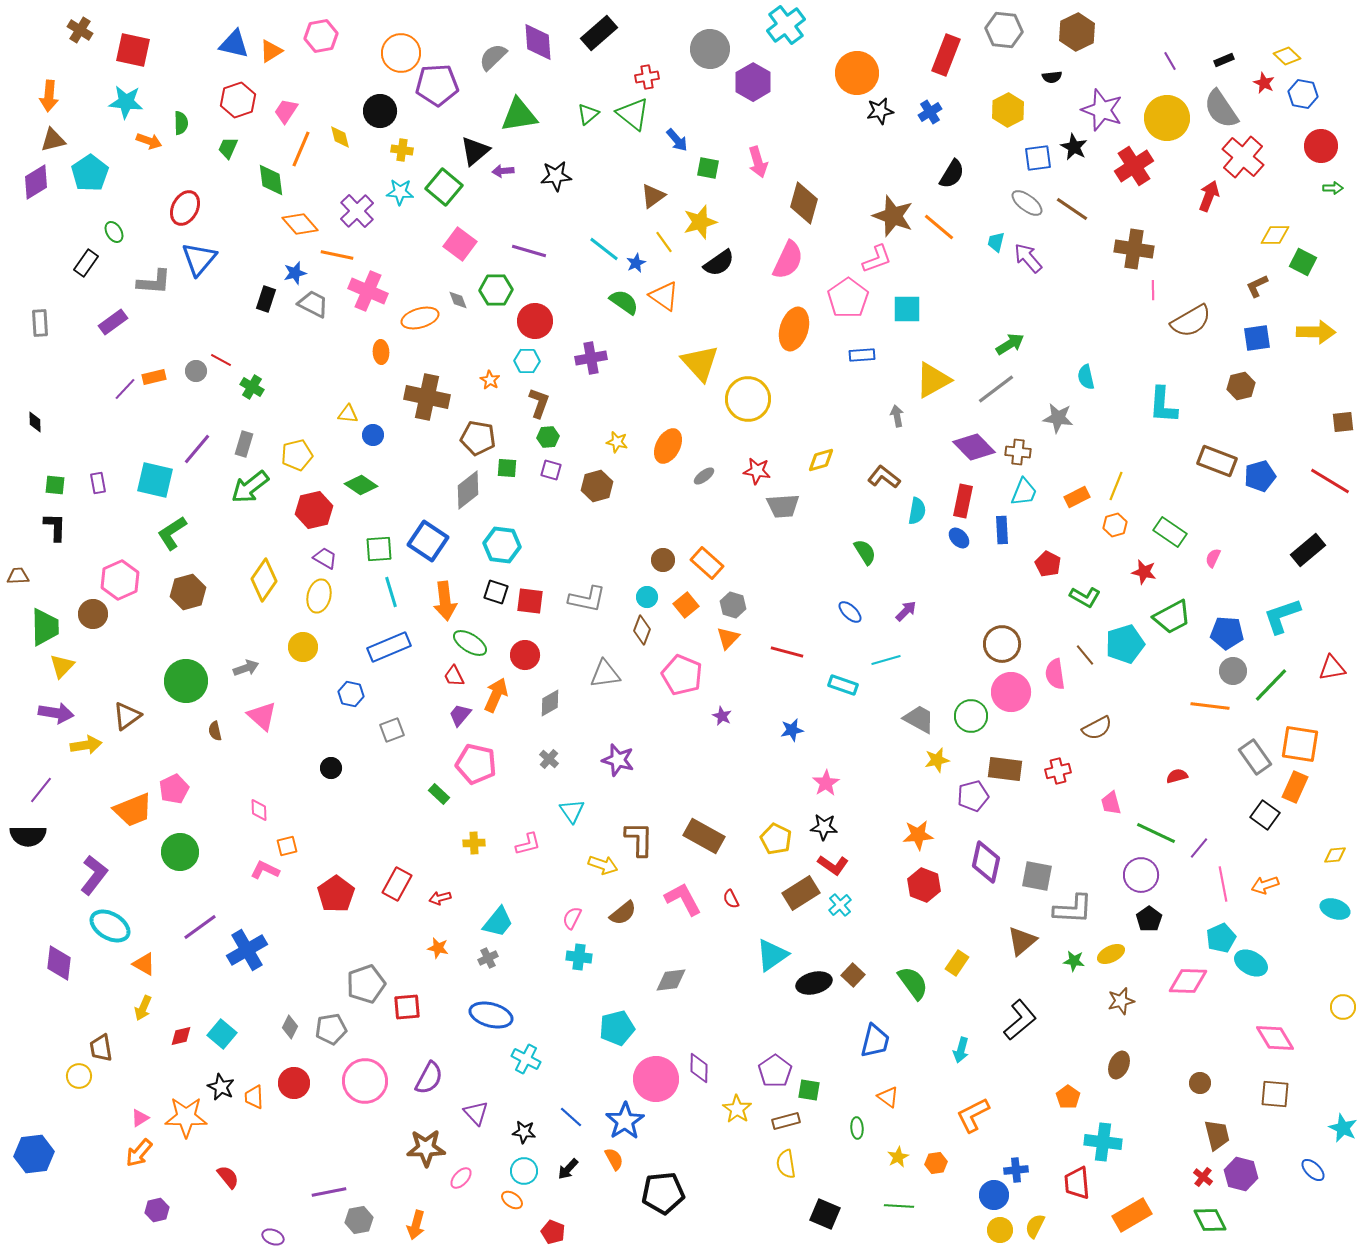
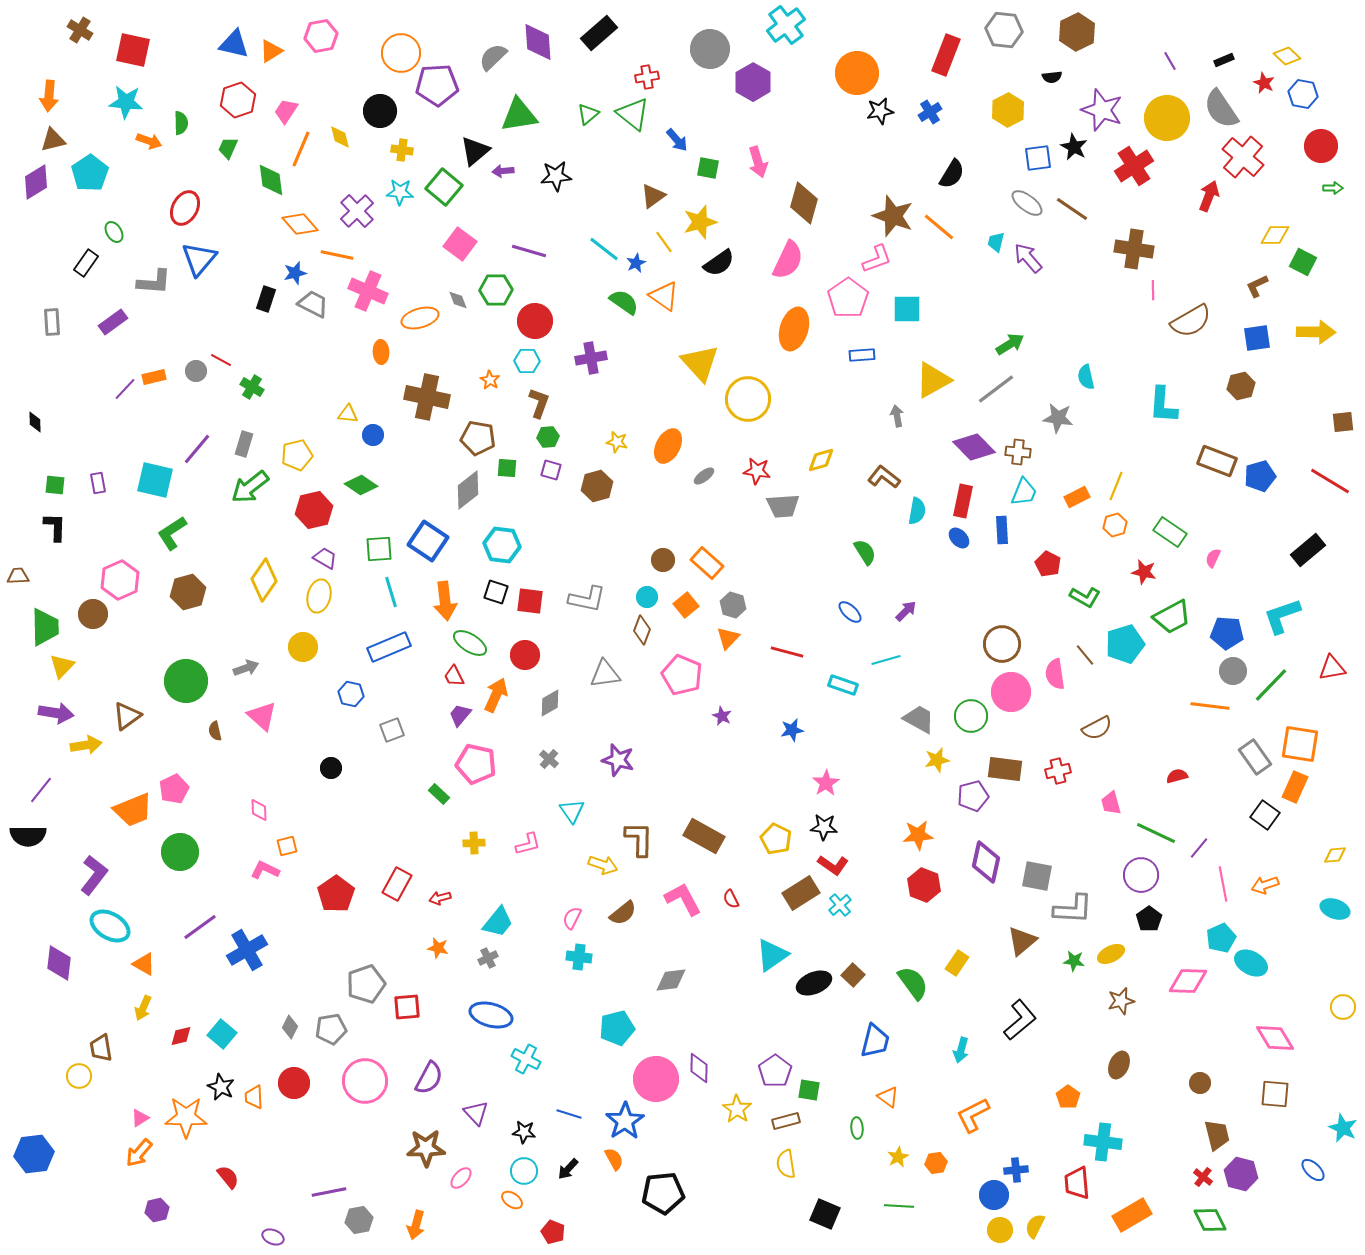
gray rectangle at (40, 323): moved 12 px right, 1 px up
black ellipse at (814, 983): rotated 8 degrees counterclockwise
blue line at (571, 1117): moved 2 px left, 3 px up; rotated 25 degrees counterclockwise
